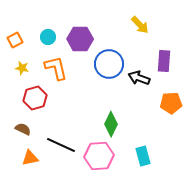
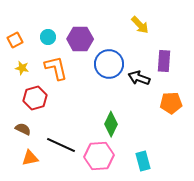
cyan rectangle: moved 5 px down
